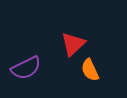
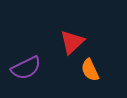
red triangle: moved 1 px left, 2 px up
